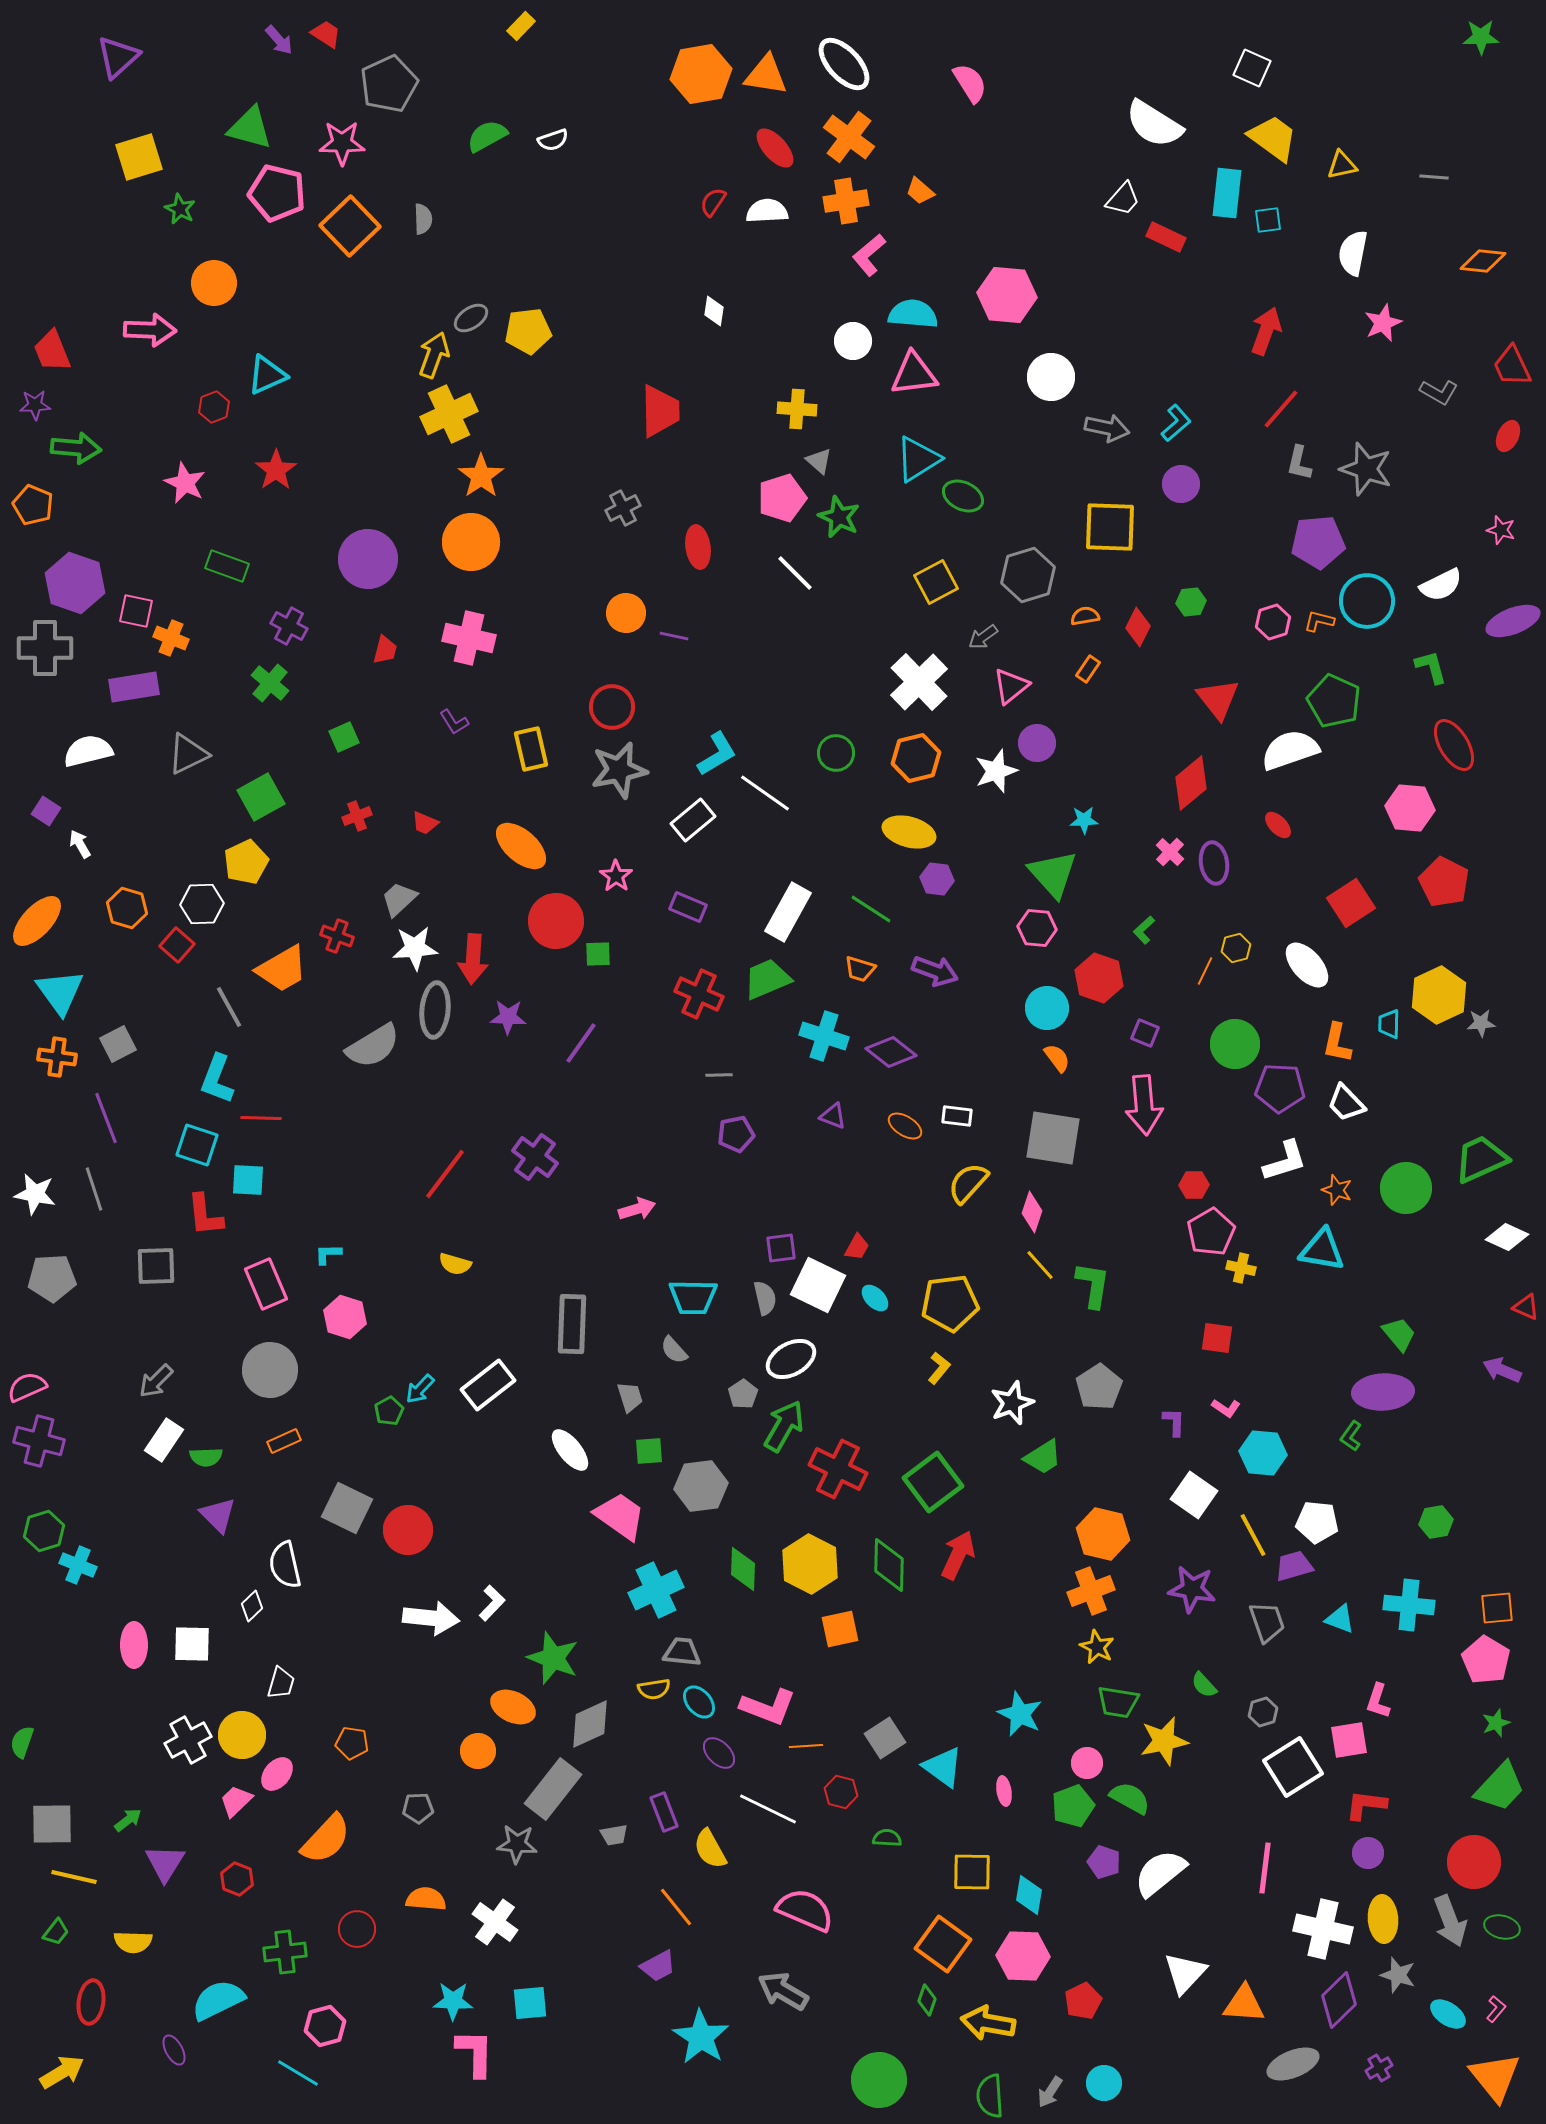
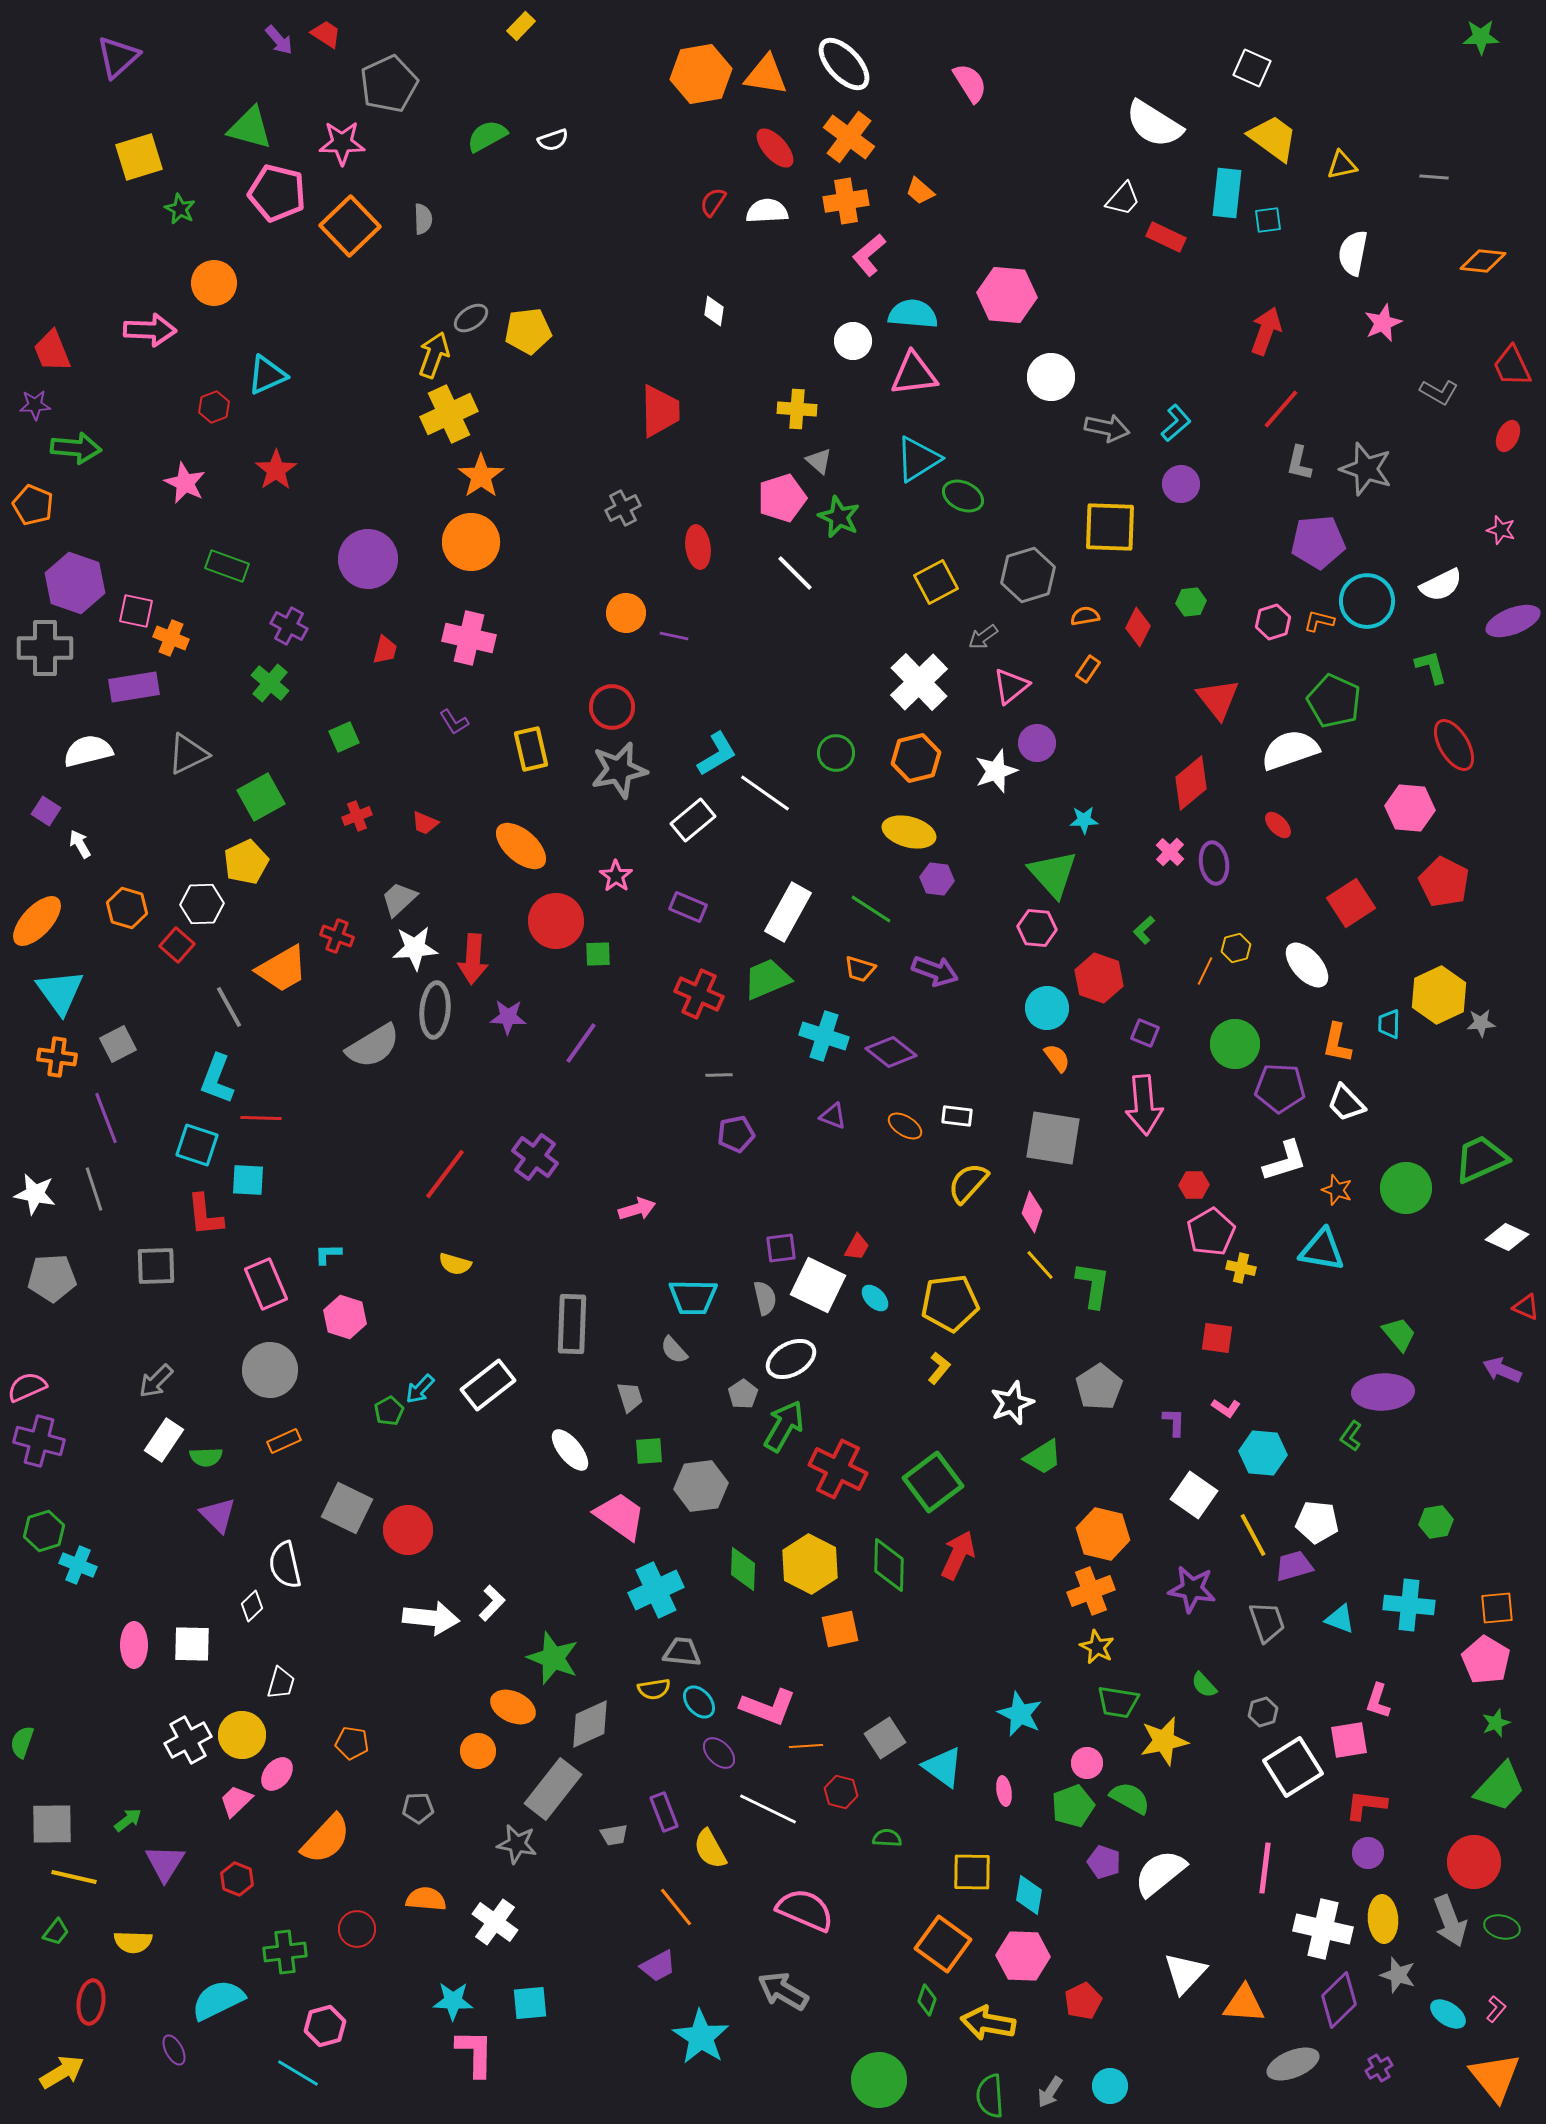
gray star at (517, 1844): rotated 6 degrees clockwise
cyan circle at (1104, 2083): moved 6 px right, 3 px down
